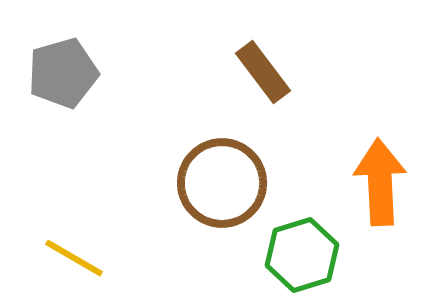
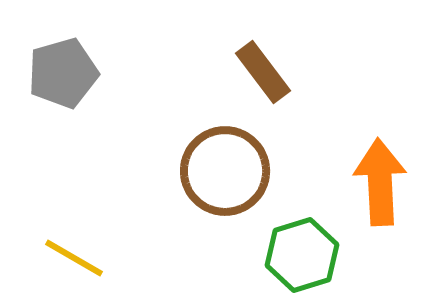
brown circle: moved 3 px right, 12 px up
